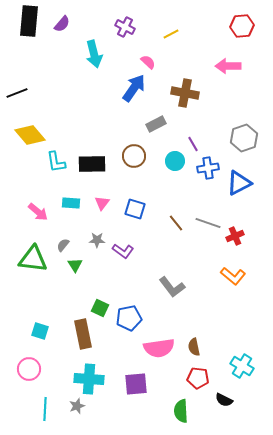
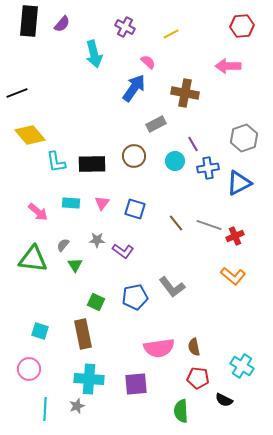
gray line at (208, 223): moved 1 px right, 2 px down
green square at (100, 308): moved 4 px left, 6 px up
blue pentagon at (129, 318): moved 6 px right, 21 px up
